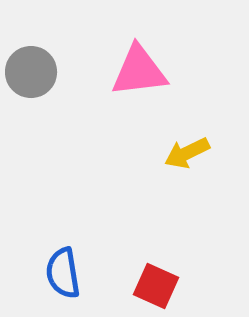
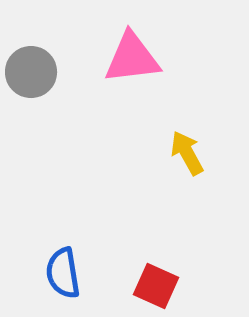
pink triangle: moved 7 px left, 13 px up
yellow arrow: rotated 87 degrees clockwise
